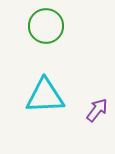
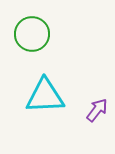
green circle: moved 14 px left, 8 px down
